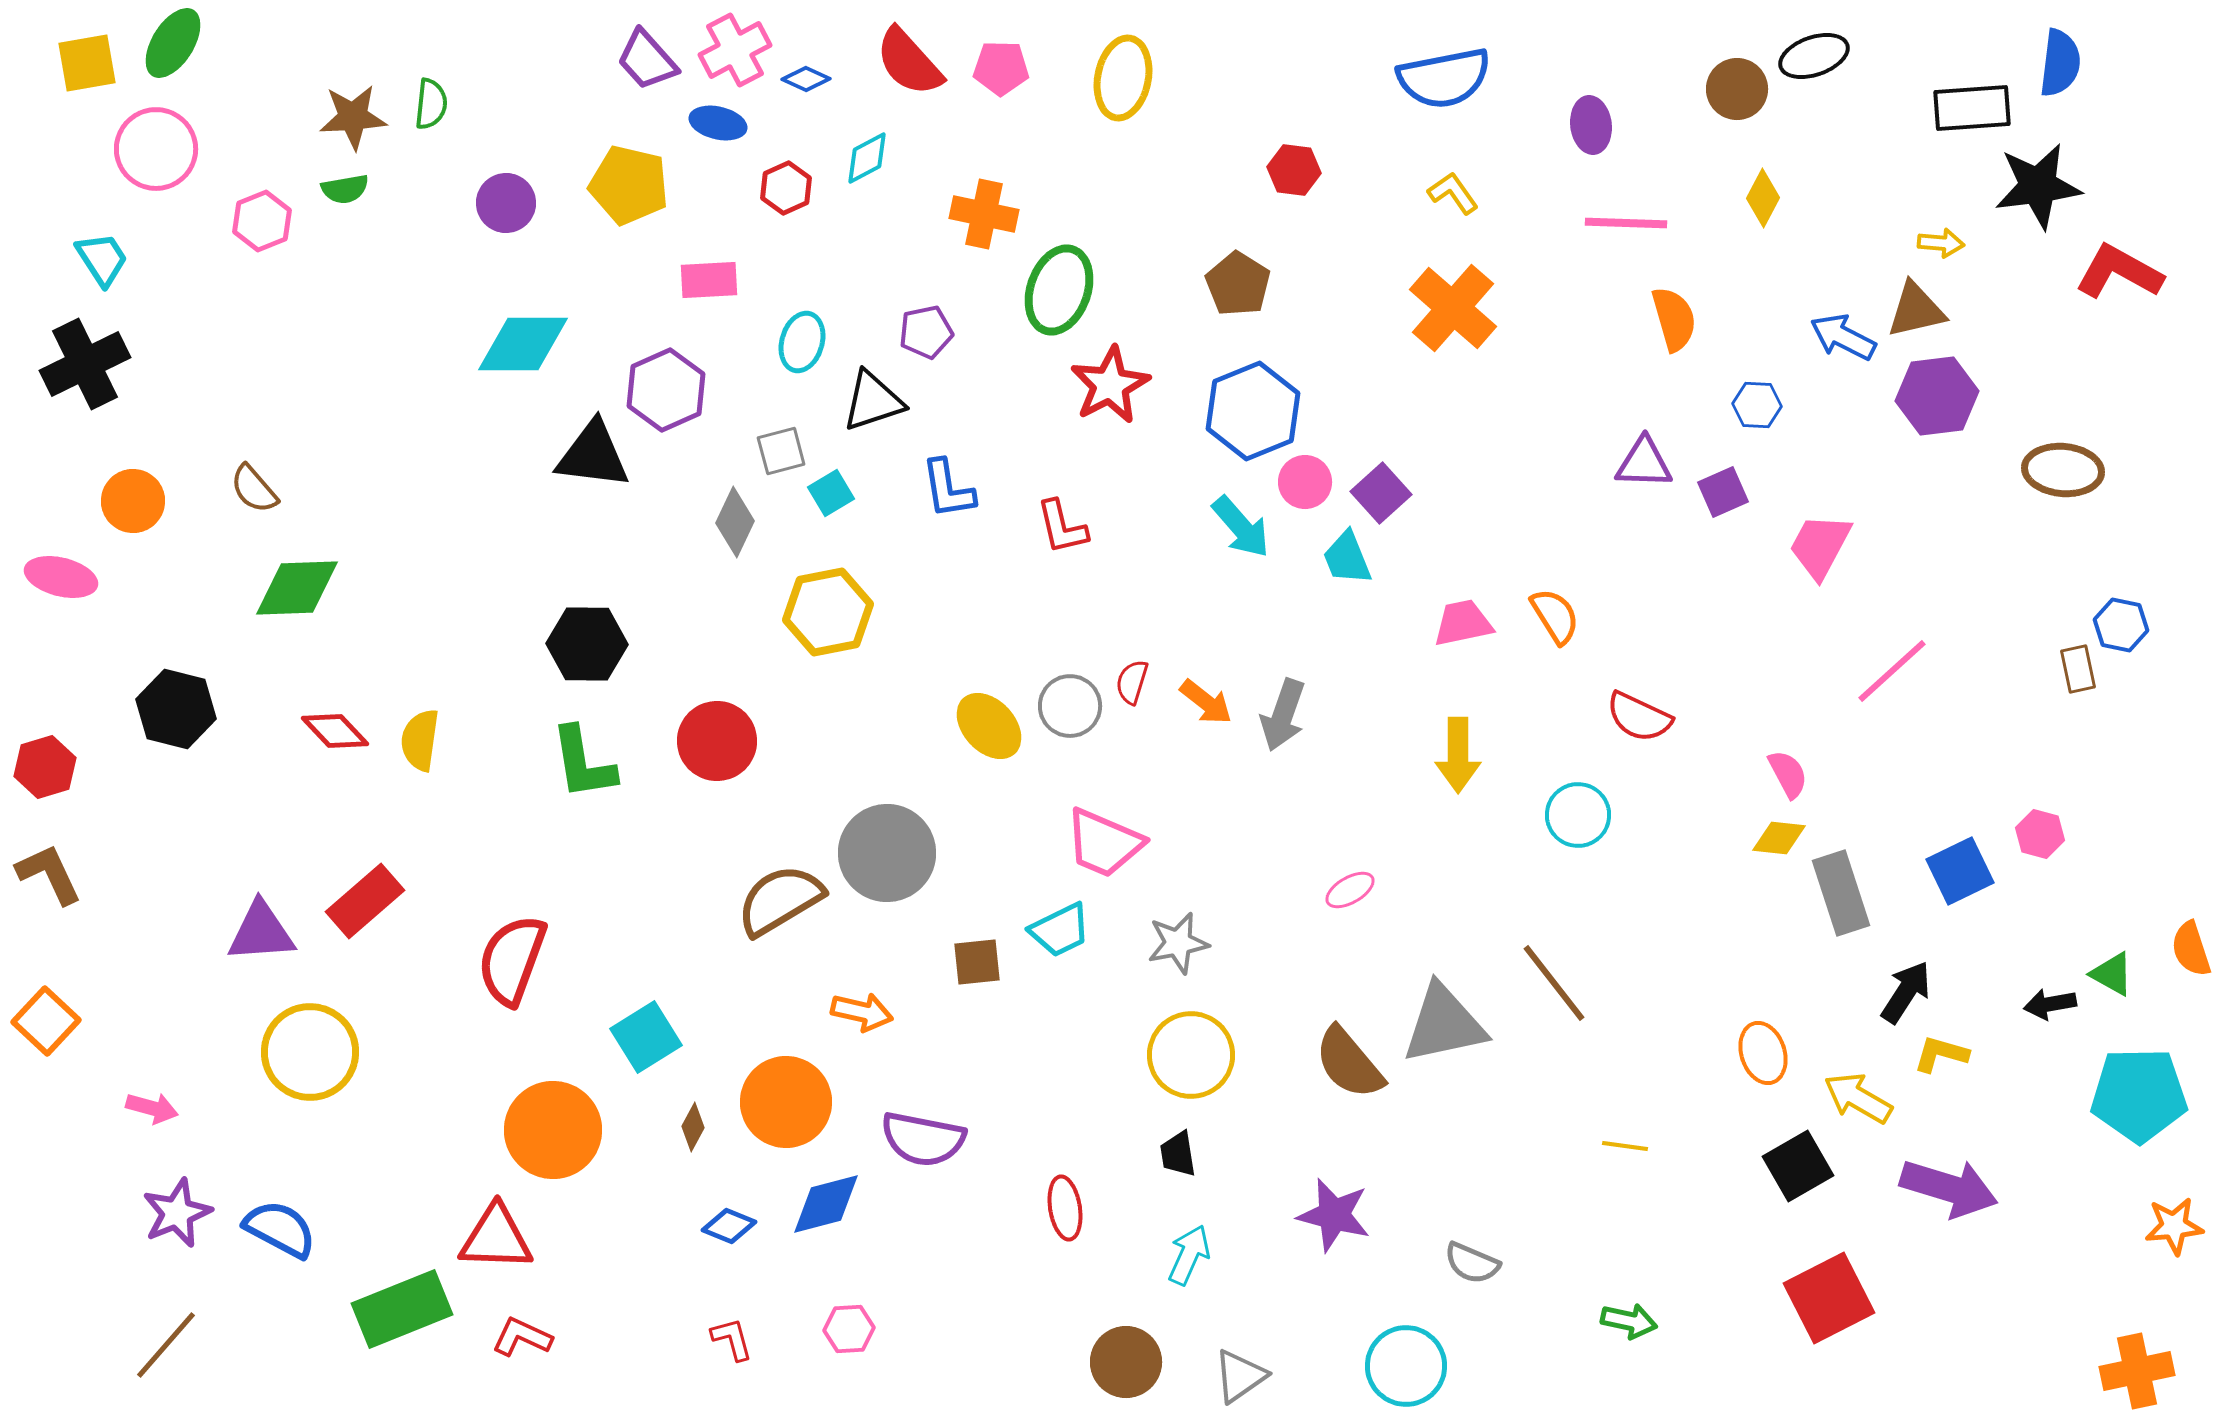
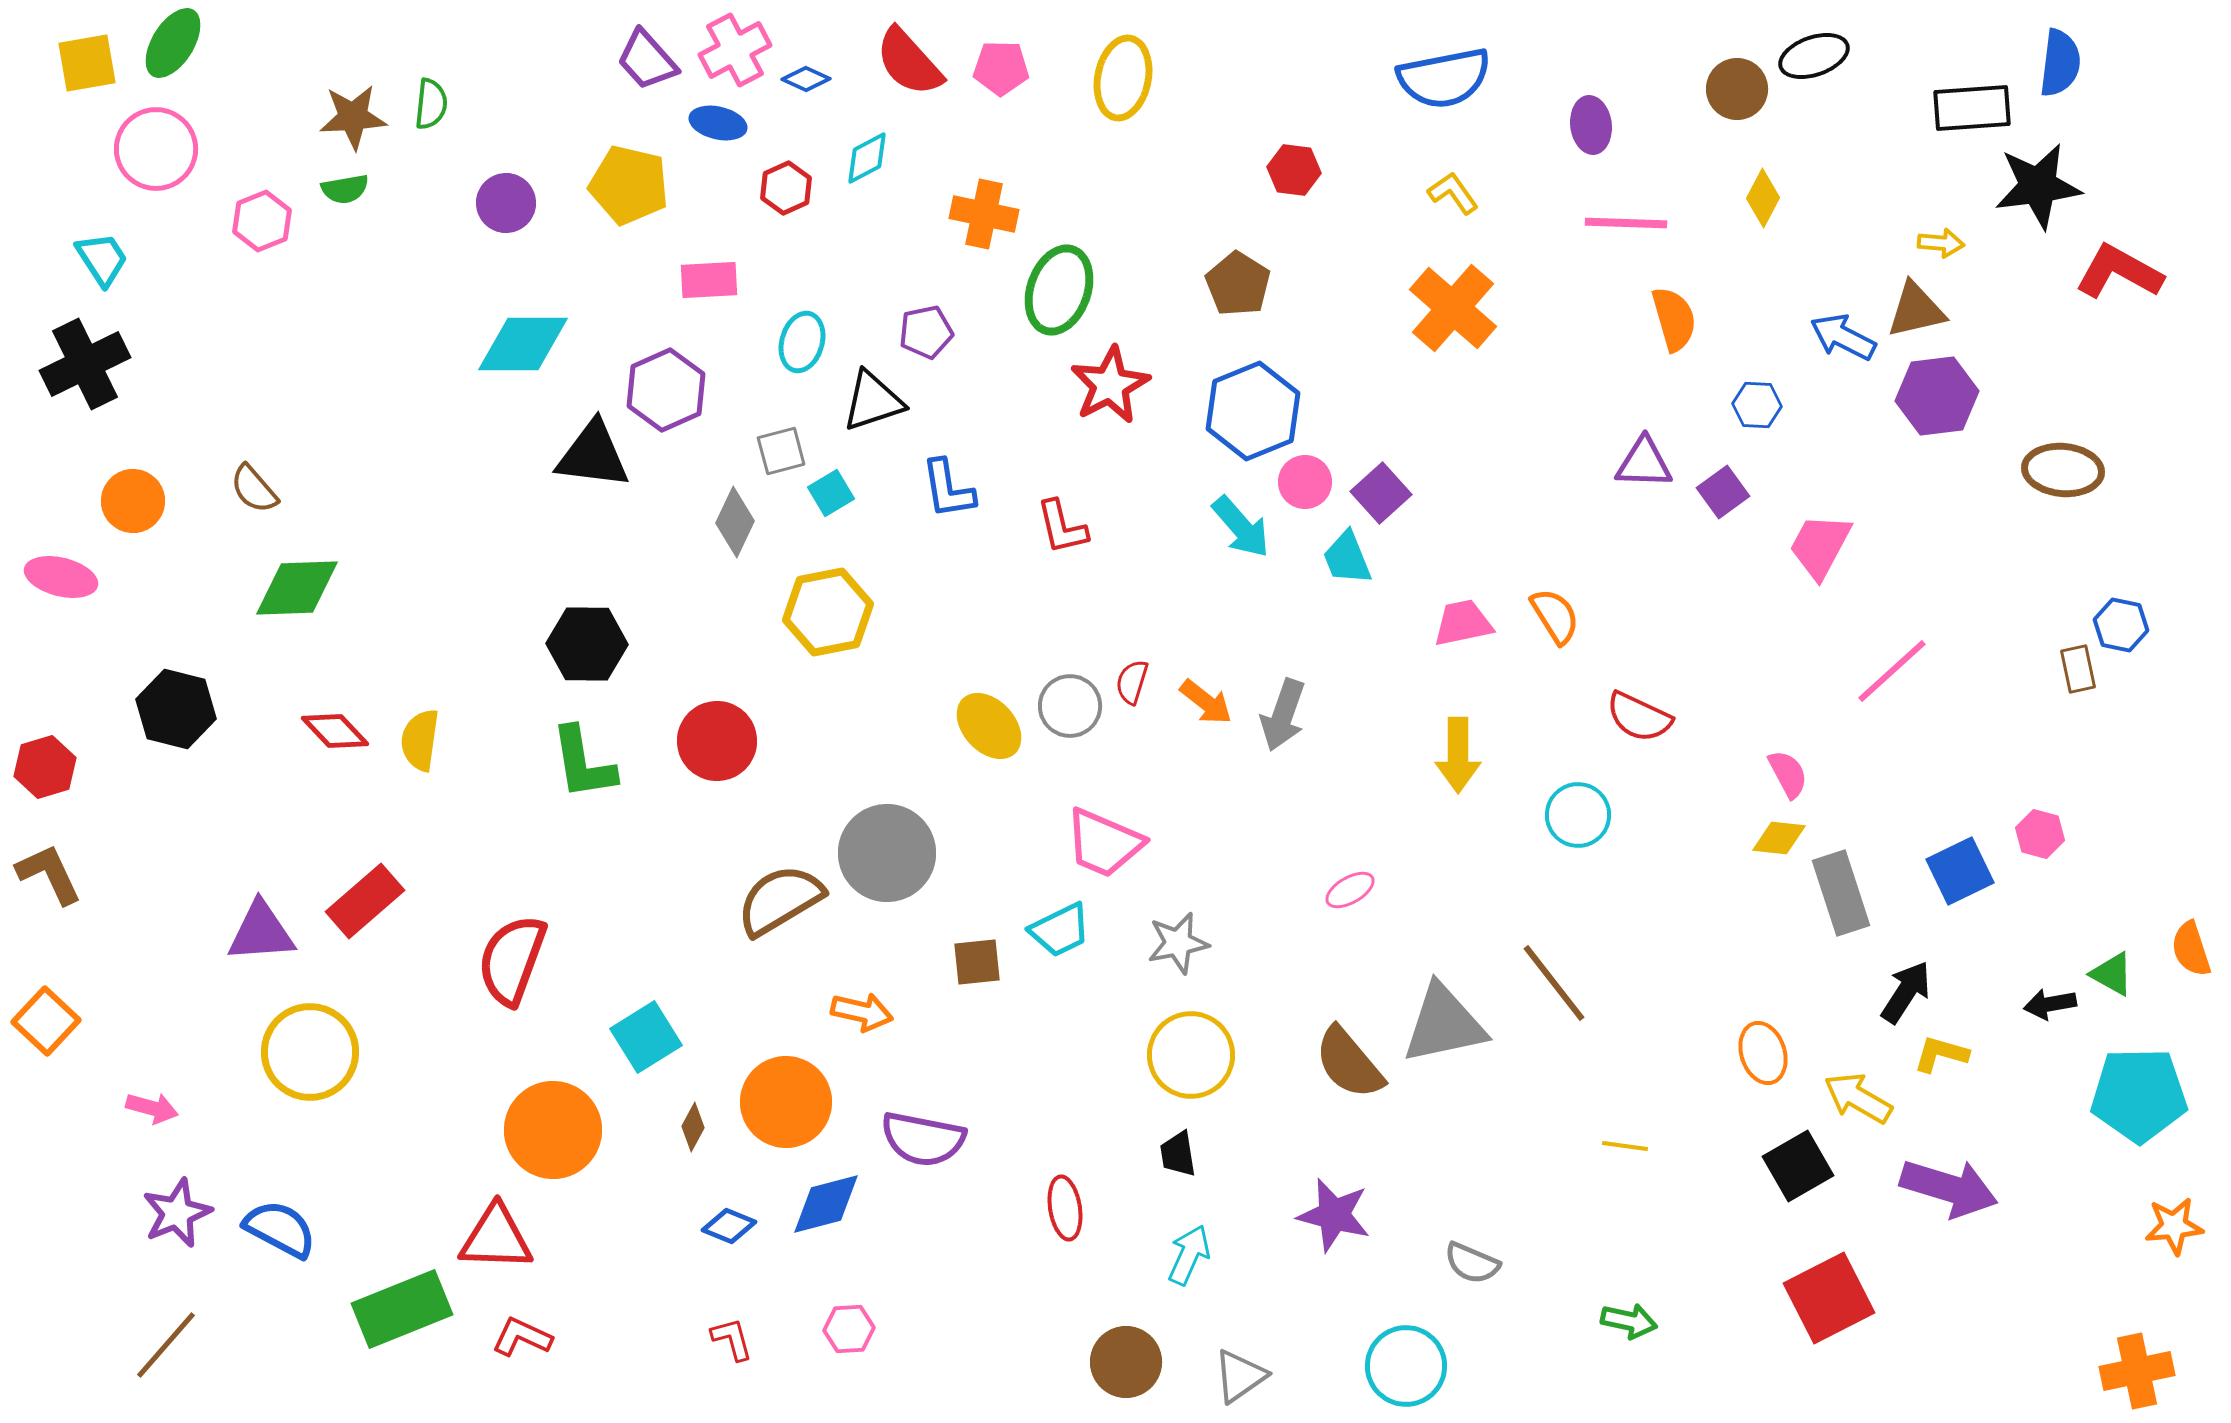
purple square at (1723, 492): rotated 12 degrees counterclockwise
